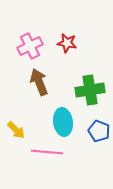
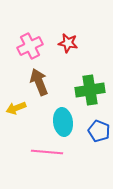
red star: moved 1 px right
yellow arrow: moved 22 px up; rotated 114 degrees clockwise
